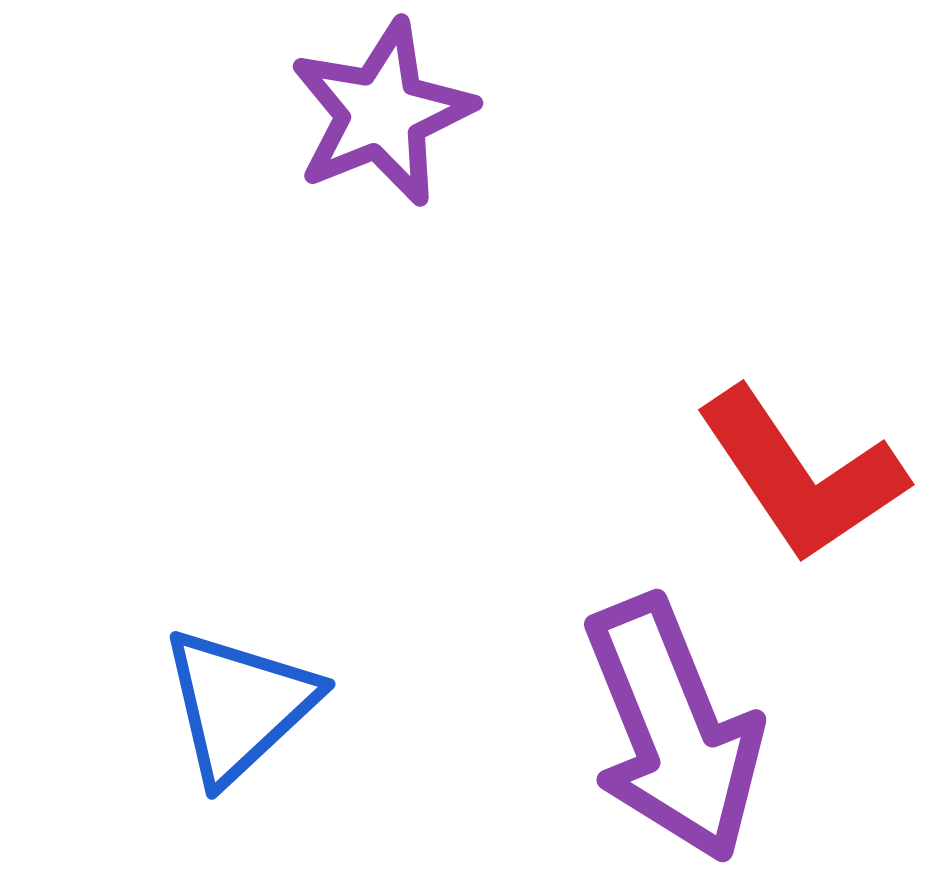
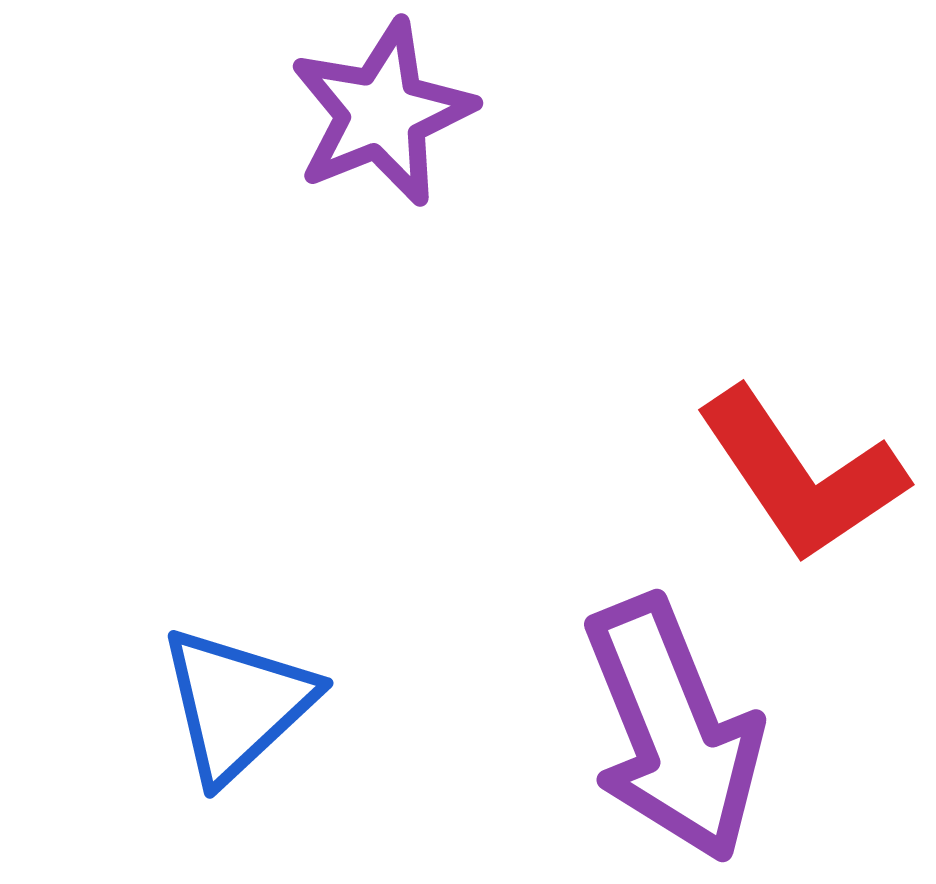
blue triangle: moved 2 px left, 1 px up
